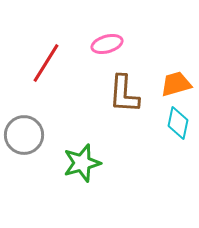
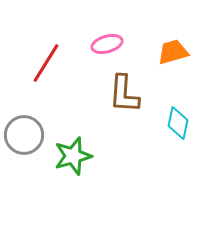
orange trapezoid: moved 3 px left, 32 px up
green star: moved 9 px left, 7 px up
